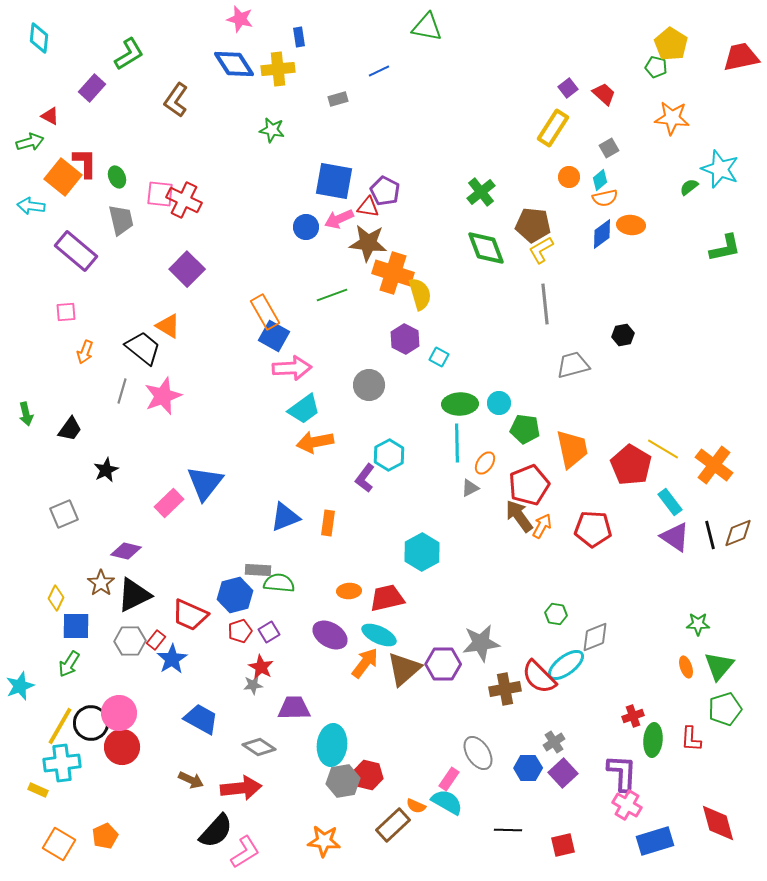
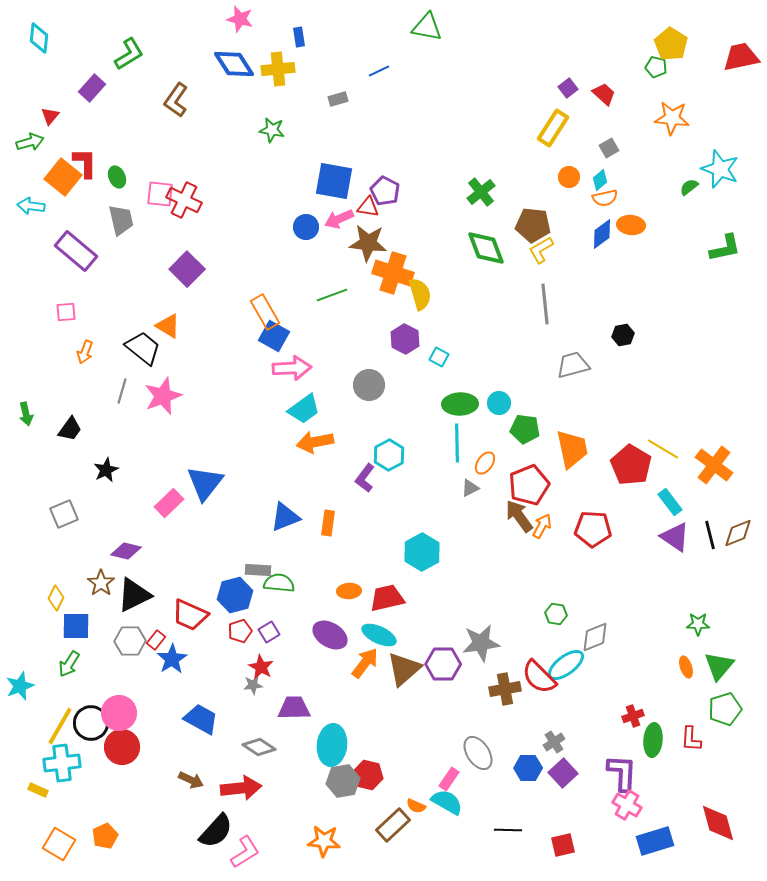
red triangle at (50, 116): rotated 42 degrees clockwise
